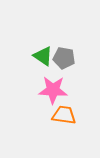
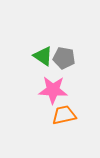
orange trapezoid: rotated 20 degrees counterclockwise
